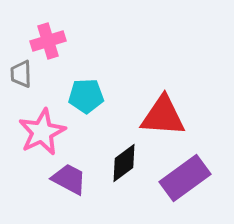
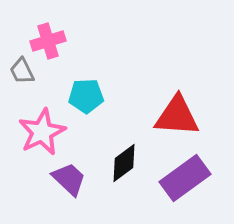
gray trapezoid: moved 1 px right, 3 px up; rotated 24 degrees counterclockwise
red triangle: moved 14 px right
purple trapezoid: rotated 15 degrees clockwise
